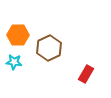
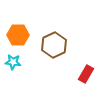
brown hexagon: moved 5 px right, 3 px up
cyan star: moved 1 px left
